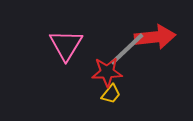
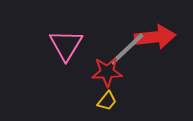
yellow trapezoid: moved 4 px left, 7 px down
